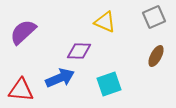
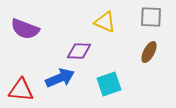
gray square: moved 3 px left; rotated 25 degrees clockwise
purple semicircle: moved 2 px right, 3 px up; rotated 116 degrees counterclockwise
brown ellipse: moved 7 px left, 4 px up
